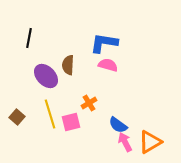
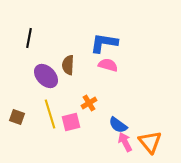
brown square: rotated 21 degrees counterclockwise
orange triangle: rotated 40 degrees counterclockwise
